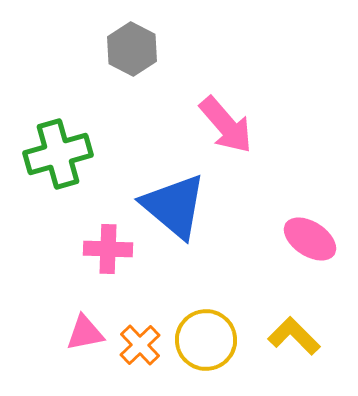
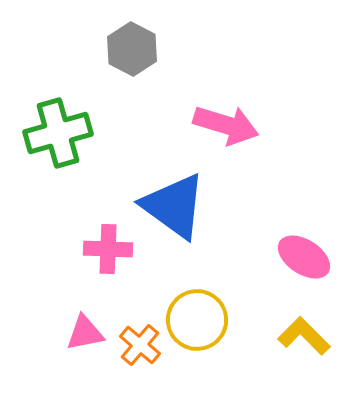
pink arrow: rotated 32 degrees counterclockwise
green cross: moved 21 px up
blue triangle: rotated 4 degrees counterclockwise
pink ellipse: moved 6 px left, 18 px down
yellow L-shape: moved 10 px right
yellow circle: moved 9 px left, 20 px up
orange cross: rotated 6 degrees counterclockwise
